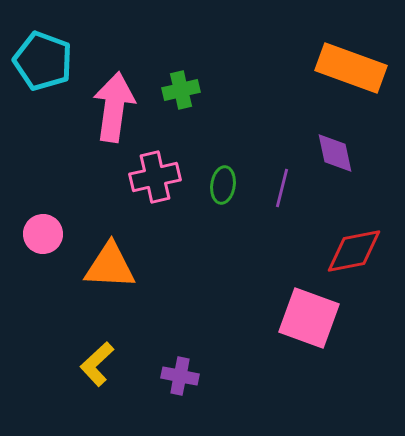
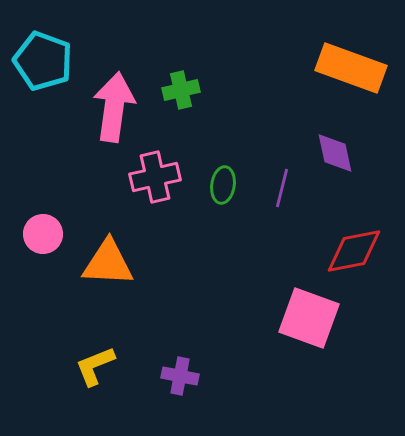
orange triangle: moved 2 px left, 3 px up
yellow L-shape: moved 2 px left, 2 px down; rotated 21 degrees clockwise
